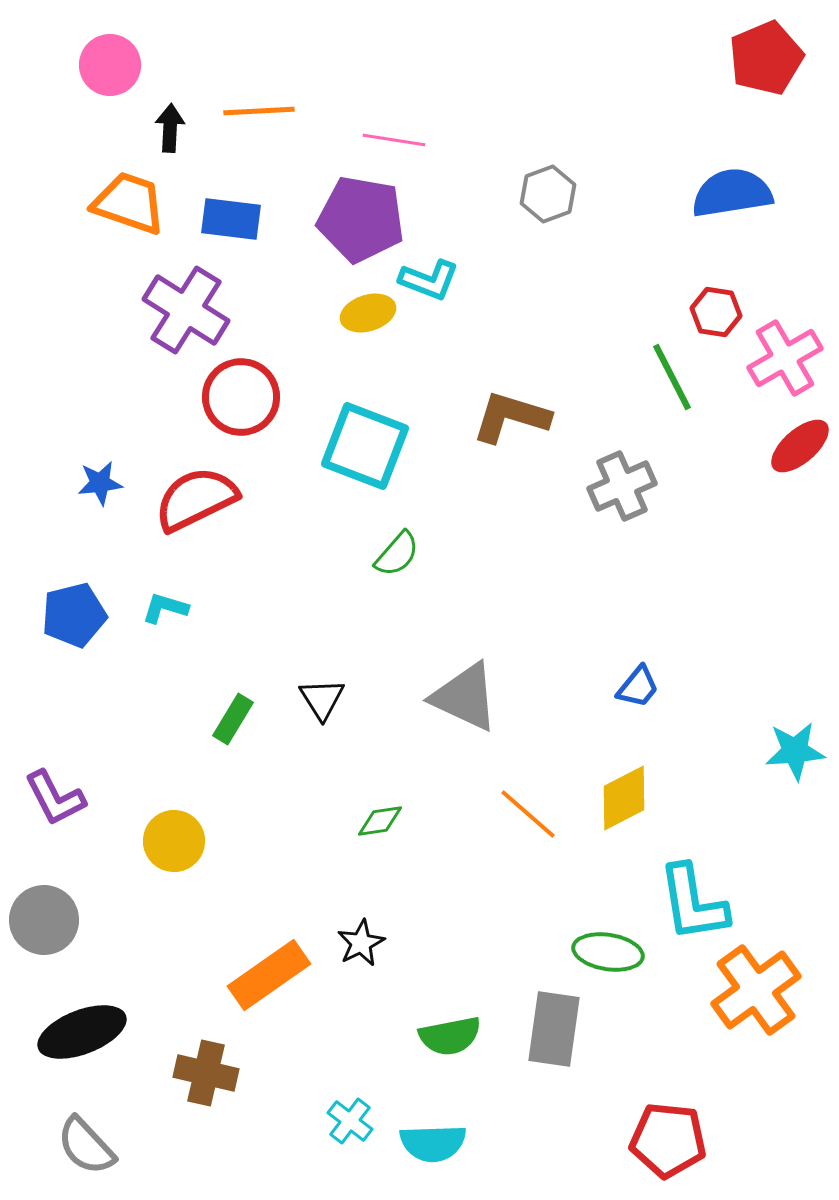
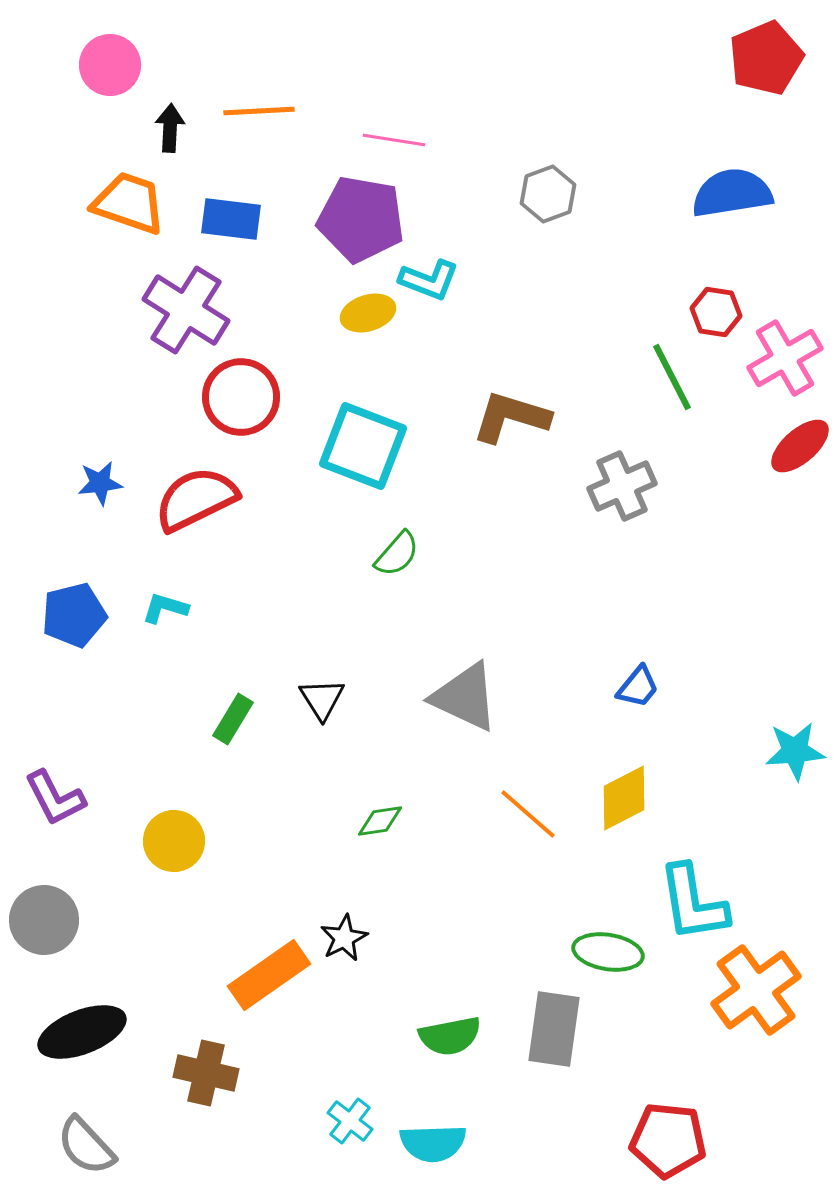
cyan square at (365, 446): moved 2 px left
black star at (361, 943): moved 17 px left, 5 px up
